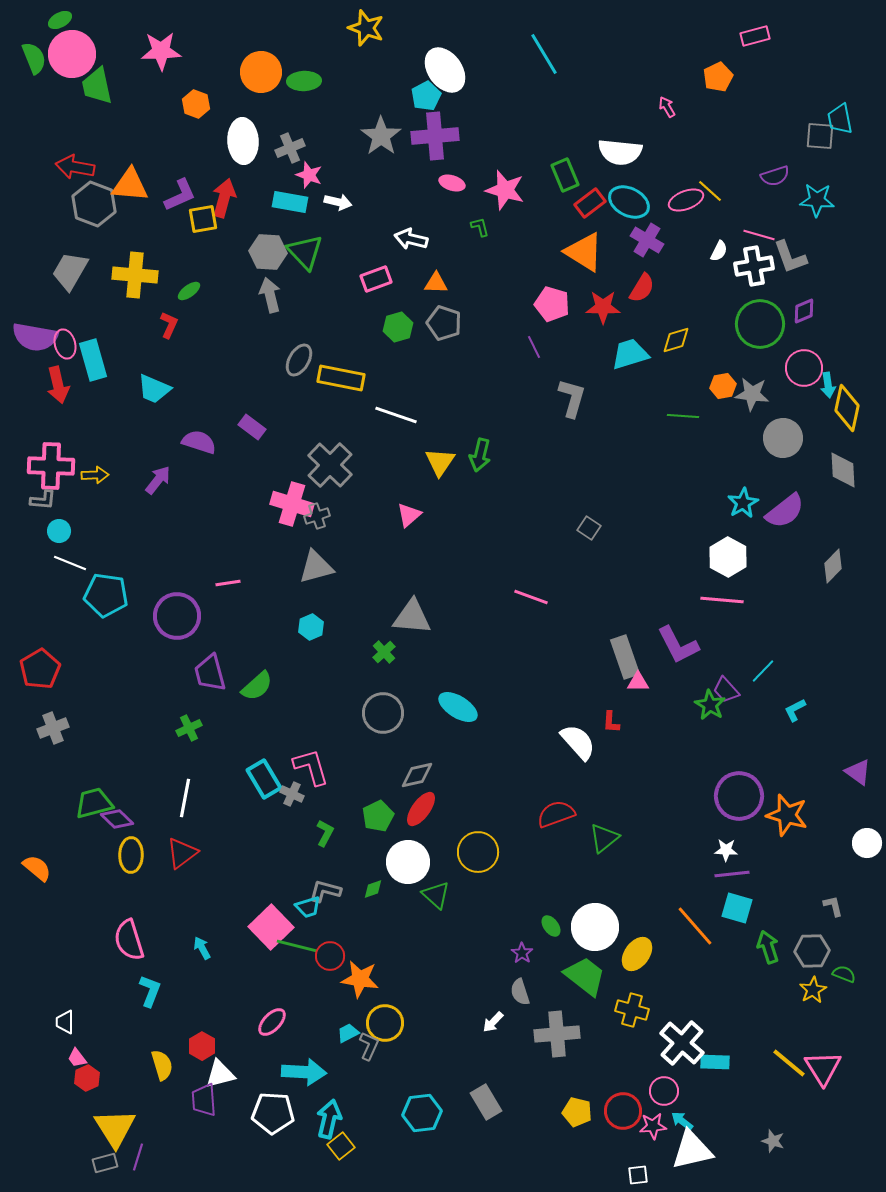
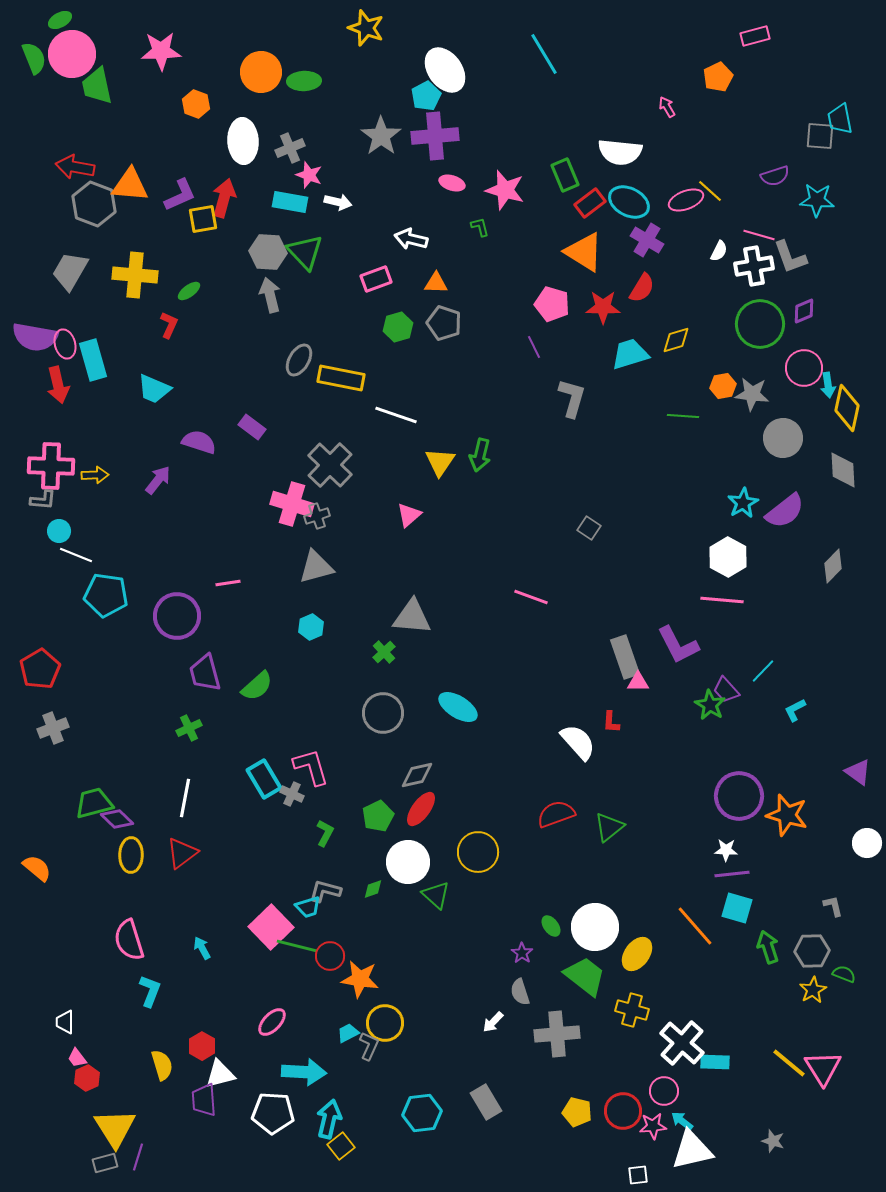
white line at (70, 563): moved 6 px right, 8 px up
purple trapezoid at (210, 673): moved 5 px left
green triangle at (604, 838): moved 5 px right, 11 px up
